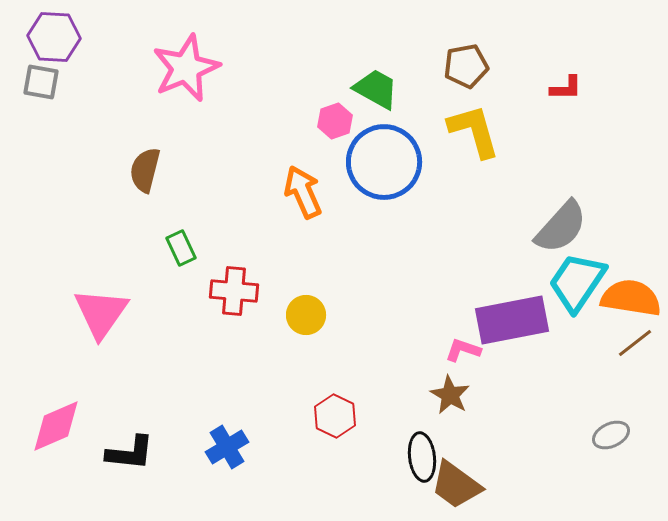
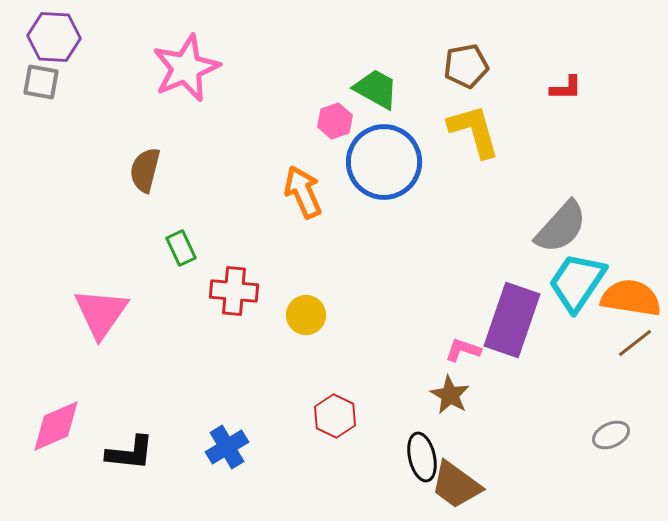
purple rectangle: rotated 60 degrees counterclockwise
black ellipse: rotated 6 degrees counterclockwise
